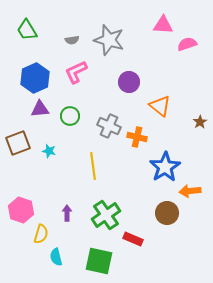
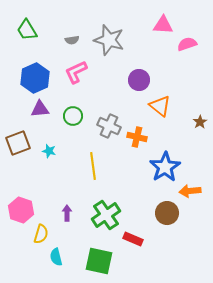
purple circle: moved 10 px right, 2 px up
green circle: moved 3 px right
